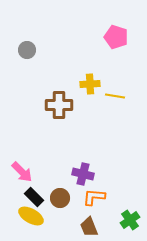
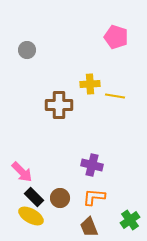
purple cross: moved 9 px right, 9 px up
